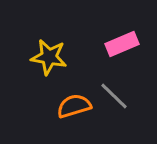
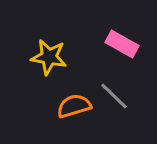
pink rectangle: rotated 52 degrees clockwise
